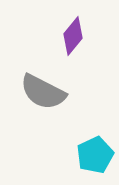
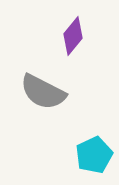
cyan pentagon: moved 1 px left
